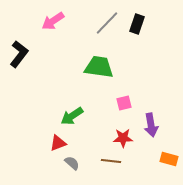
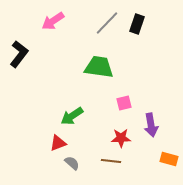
red star: moved 2 px left
